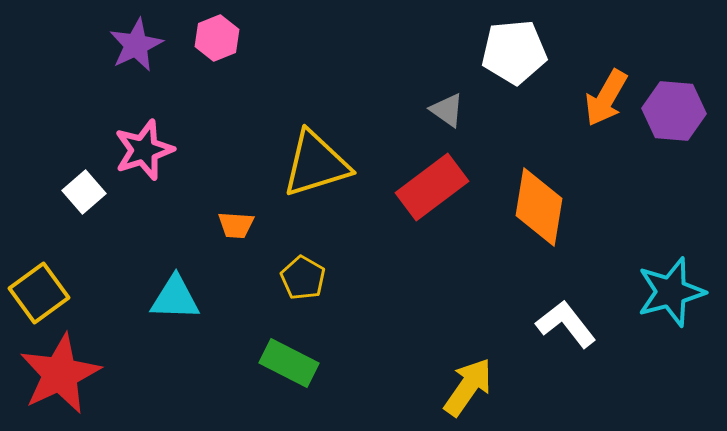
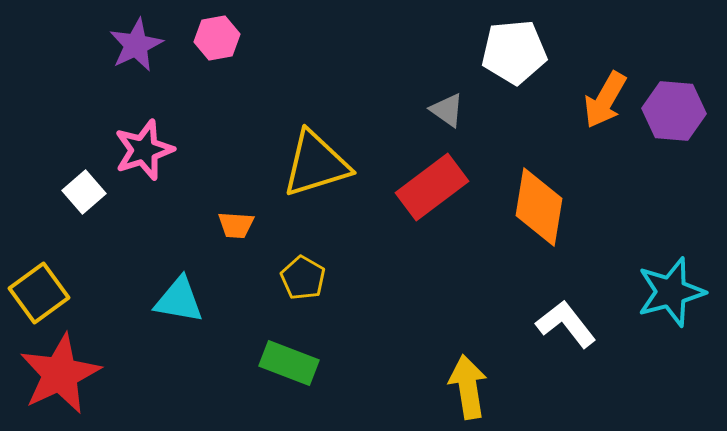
pink hexagon: rotated 12 degrees clockwise
orange arrow: moved 1 px left, 2 px down
cyan triangle: moved 4 px right, 2 px down; rotated 8 degrees clockwise
green rectangle: rotated 6 degrees counterclockwise
yellow arrow: rotated 44 degrees counterclockwise
